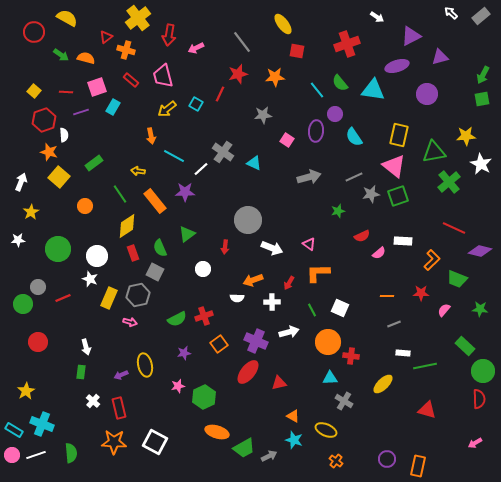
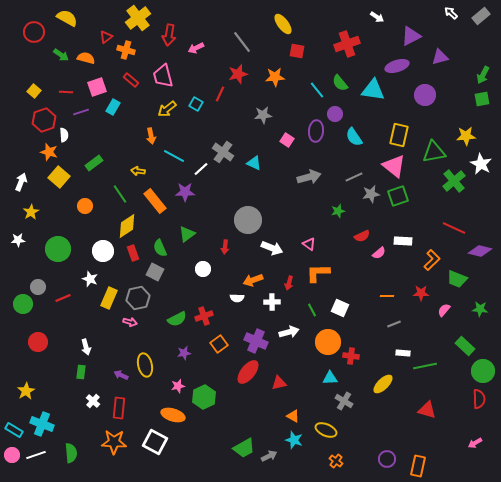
purple circle at (427, 94): moved 2 px left, 1 px down
green cross at (449, 182): moved 5 px right, 1 px up
white circle at (97, 256): moved 6 px right, 5 px up
red arrow at (289, 283): rotated 16 degrees counterclockwise
gray hexagon at (138, 295): moved 3 px down
purple arrow at (121, 375): rotated 48 degrees clockwise
red rectangle at (119, 408): rotated 20 degrees clockwise
orange ellipse at (217, 432): moved 44 px left, 17 px up
